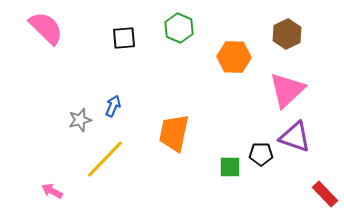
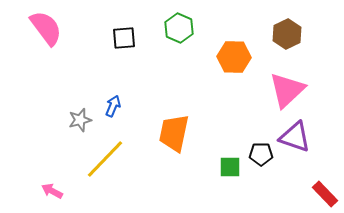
pink semicircle: rotated 9 degrees clockwise
